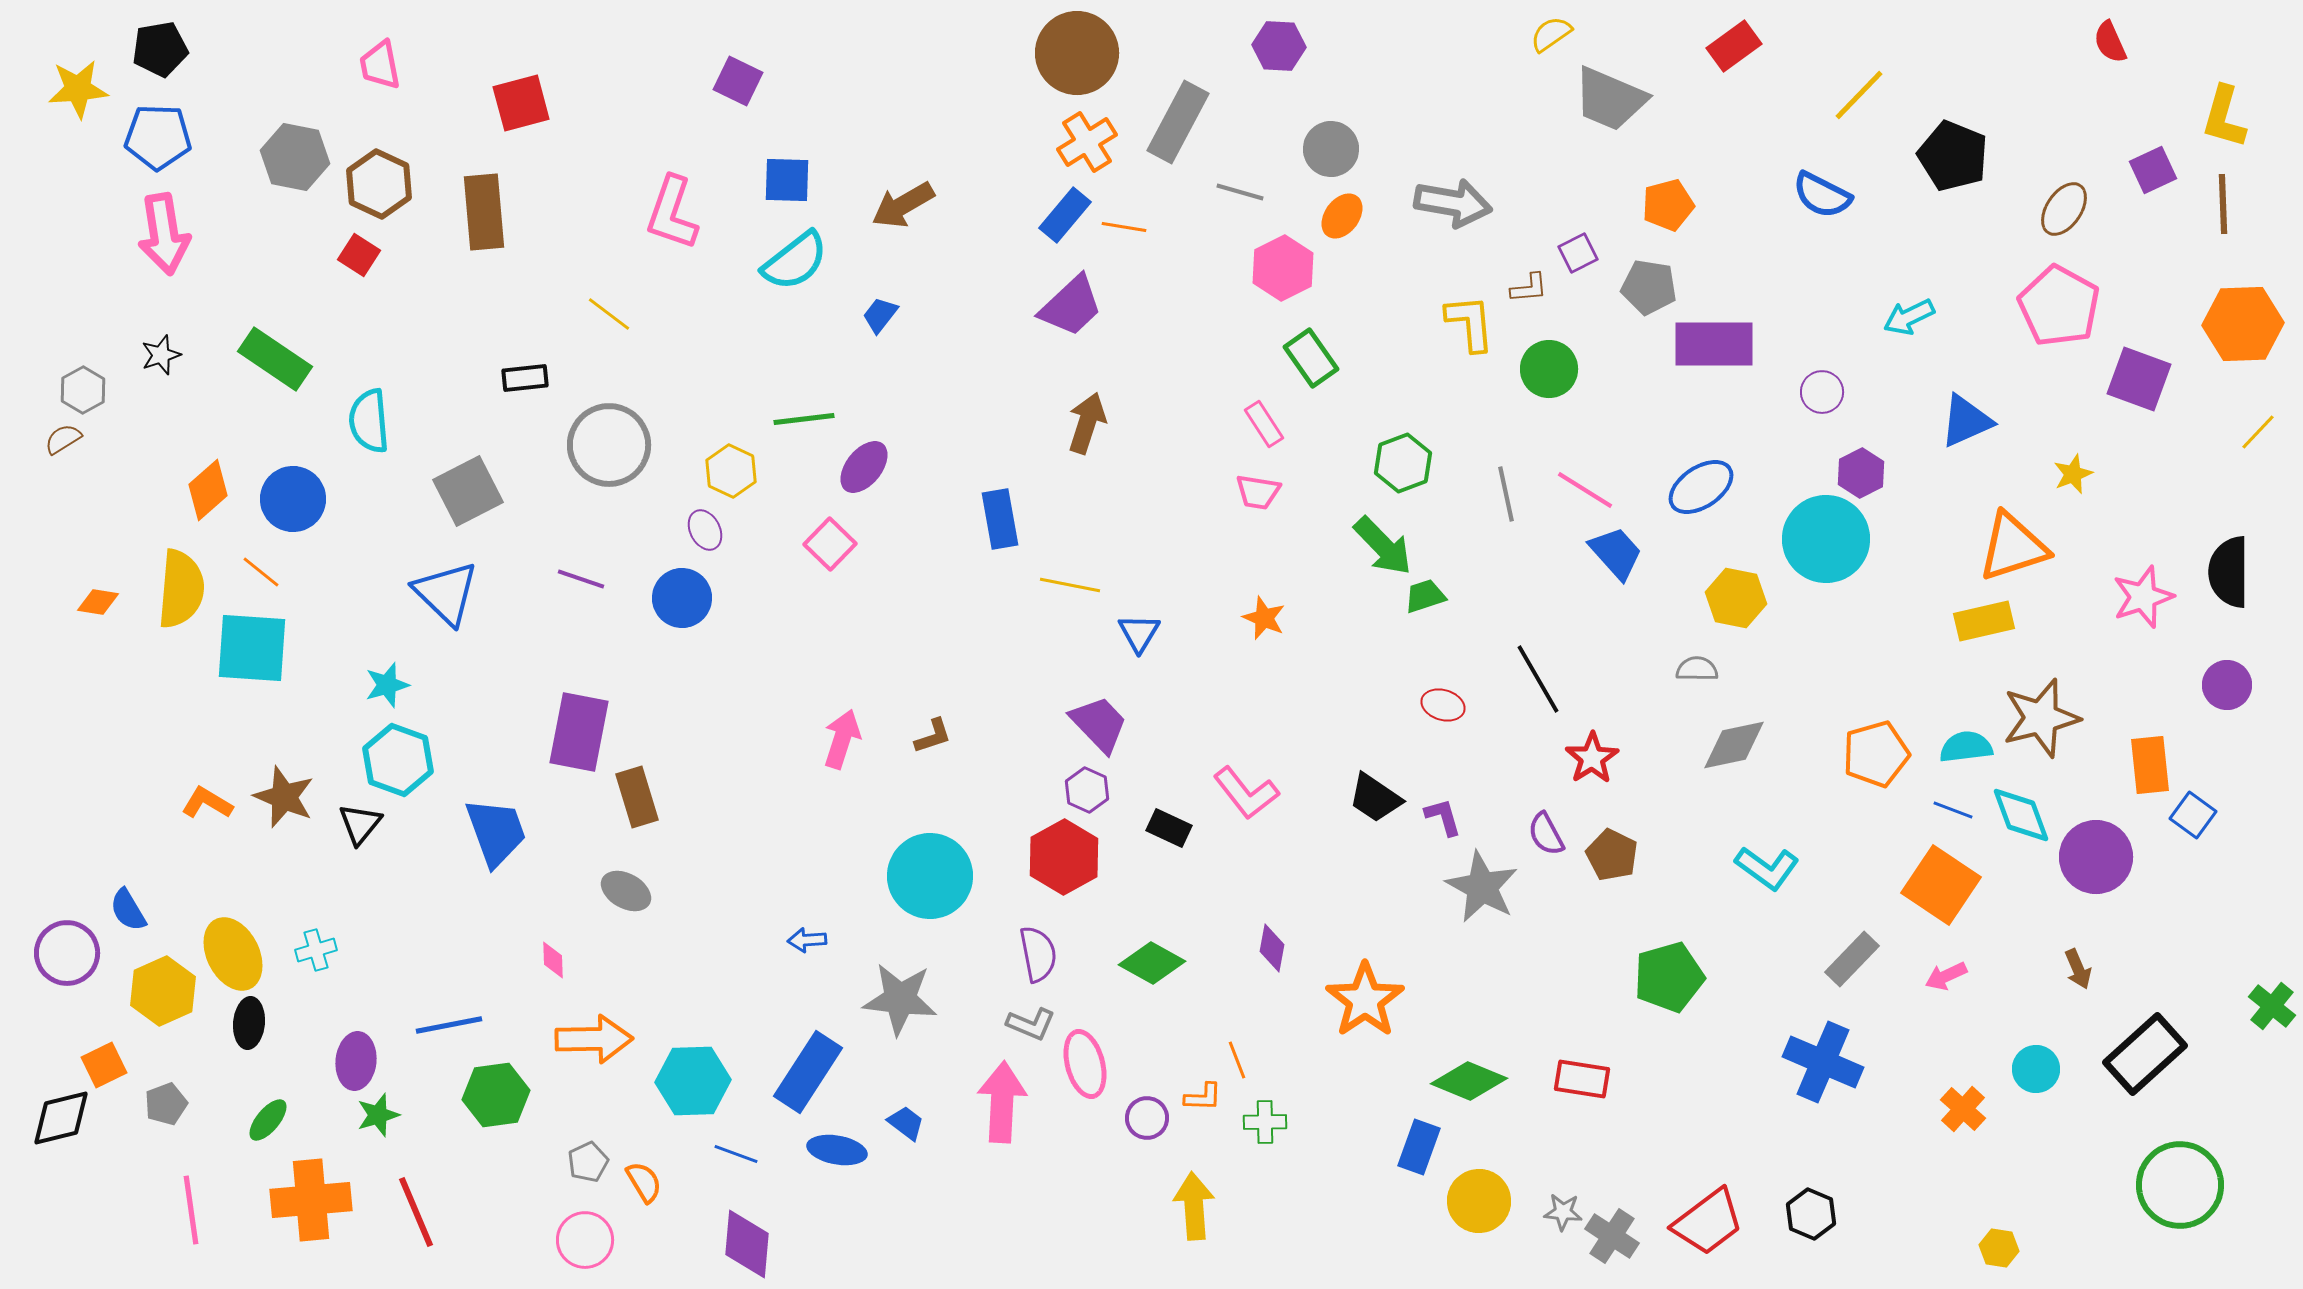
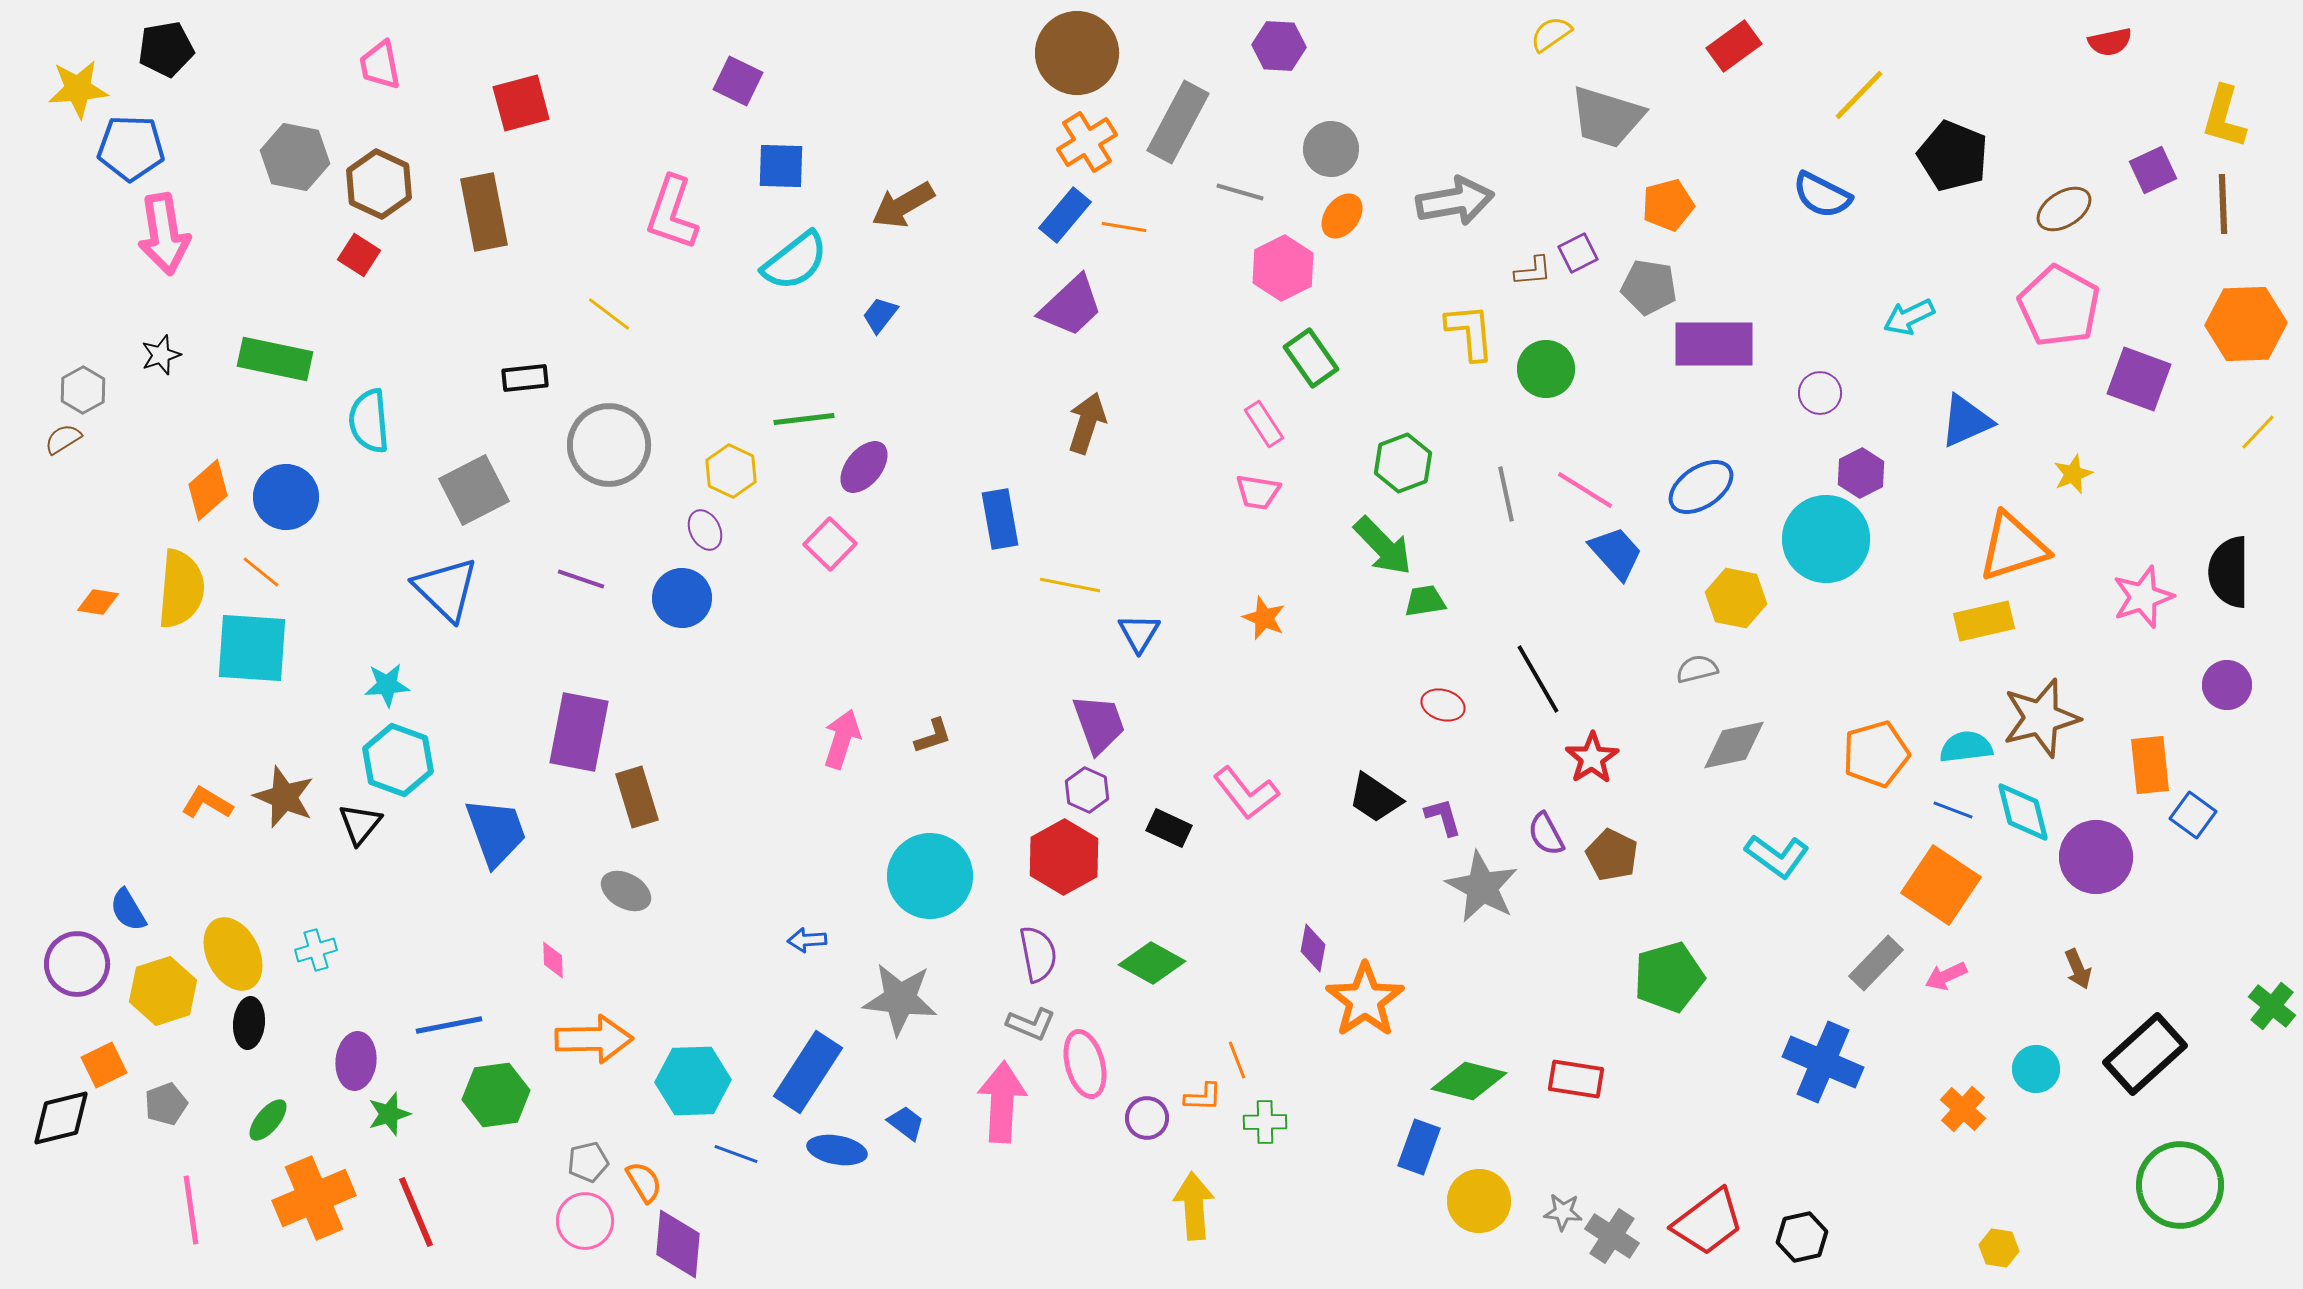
red semicircle at (2110, 42): rotated 78 degrees counterclockwise
black pentagon at (160, 49): moved 6 px right
gray trapezoid at (1610, 99): moved 3 px left, 18 px down; rotated 6 degrees counterclockwise
blue pentagon at (158, 137): moved 27 px left, 11 px down
blue square at (787, 180): moved 6 px left, 14 px up
gray arrow at (1453, 203): moved 2 px right, 2 px up; rotated 20 degrees counterclockwise
brown ellipse at (2064, 209): rotated 24 degrees clockwise
brown rectangle at (484, 212): rotated 6 degrees counterclockwise
brown L-shape at (1529, 288): moved 4 px right, 17 px up
yellow L-shape at (1470, 323): moved 9 px down
orange hexagon at (2243, 324): moved 3 px right
green rectangle at (275, 359): rotated 22 degrees counterclockwise
green circle at (1549, 369): moved 3 px left
purple circle at (1822, 392): moved 2 px left, 1 px down
gray square at (468, 491): moved 6 px right, 1 px up
blue circle at (293, 499): moved 7 px left, 2 px up
blue triangle at (446, 593): moved 4 px up
green trapezoid at (1425, 596): moved 5 px down; rotated 9 degrees clockwise
gray semicircle at (1697, 669): rotated 15 degrees counterclockwise
cyan star at (387, 685): rotated 12 degrees clockwise
purple trapezoid at (1099, 724): rotated 24 degrees clockwise
cyan diamond at (2021, 815): moved 2 px right, 3 px up; rotated 6 degrees clockwise
cyan L-shape at (1767, 868): moved 10 px right, 12 px up
purple diamond at (1272, 948): moved 41 px right
purple circle at (67, 953): moved 10 px right, 11 px down
gray rectangle at (1852, 959): moved 24 px right, 4 px down
yellow hexagon at (163, 991): rotated 6 degrees clockwise
red rectangle at (1582, 1079): moved 6 px left
green diamond at (1469, 1081): rotated 8 degrees counterclockwise
green star at (378, 1115): moved 11 px right, 1 px up
gray pentagon at (588, 1162): rotated 12 degrees clockwise
orange cross at (311, 1200): moved 3 px right, 2 px up; rotated 18 degrees counterclockwise
black hexagon at (1811, 1214): moved 9 px left, 23 px down; rotated 24 degrees clockwise
pink circle at (585, 1240): moved 19 px up
purple diamond at (747, 1244): moved 69 px left
